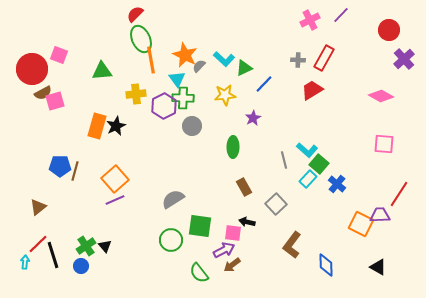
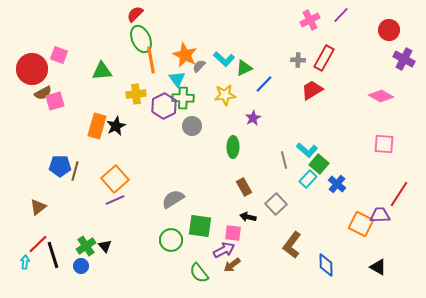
purple cross at (404, 59): rotated 20 degrees counterclockwise
black arrow at (247, 222): moved 1 px right, 5 px up
